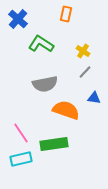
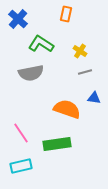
yellow cross: moved 3 px left
gray line: rotated 32 degrees clockwise
gray semicircle: moved 14 px left, 11 px up
orange semicircle: moved 1 px right, 1 px up
green rectangle: moved 3 px right
cyan rectangle: moved 7 px down
